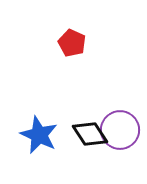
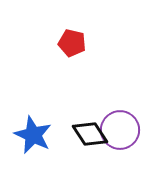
red pentagon: rotated 12 degrees counterclockwise
blue star: moved 6 px left
